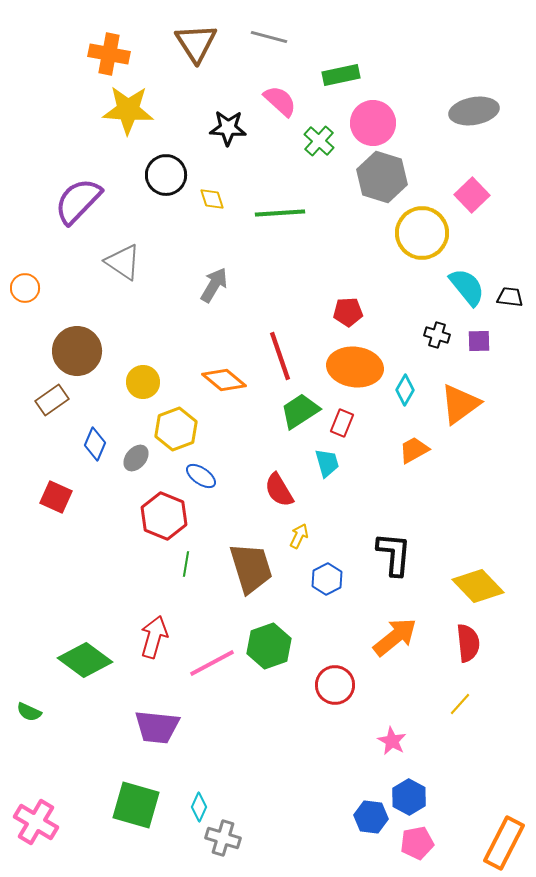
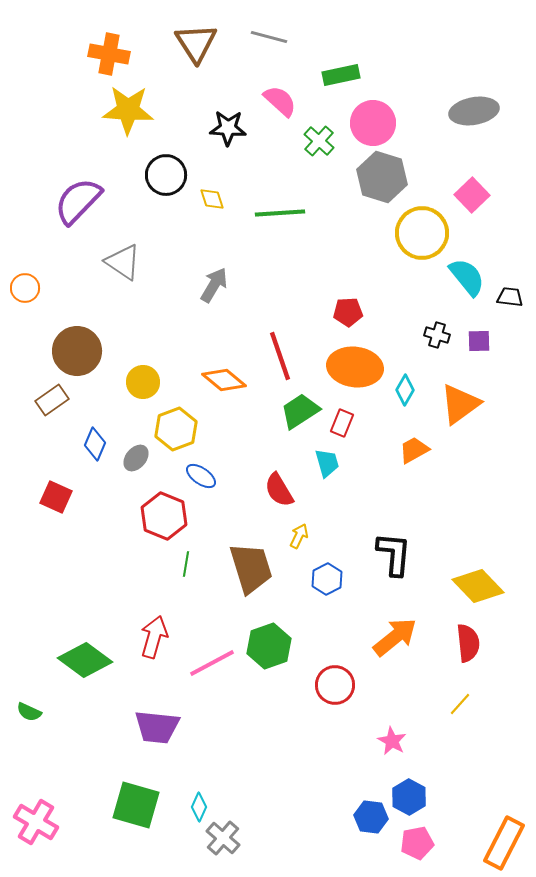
cyan semicircle at (467, 287): moved 10 px up
gray cross at (223, 838): rotated 24 degrees clockwise
